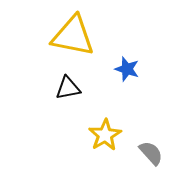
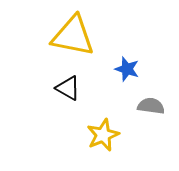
black triangle: rotated 40 degrees clockwise
yellow star: moved 2 px left; rotated 8 degrees clockwise
gray semicircle: moved 47 px up; rotated 40 degrees counterclockwise
